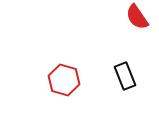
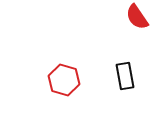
black rectangle: rotated 12 degrees clockwise
